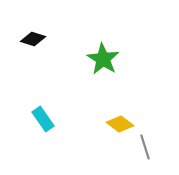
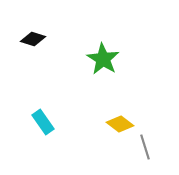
cyan rectangle: moved 3 px down
